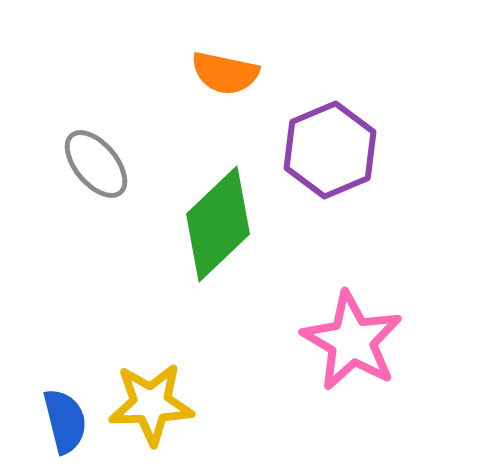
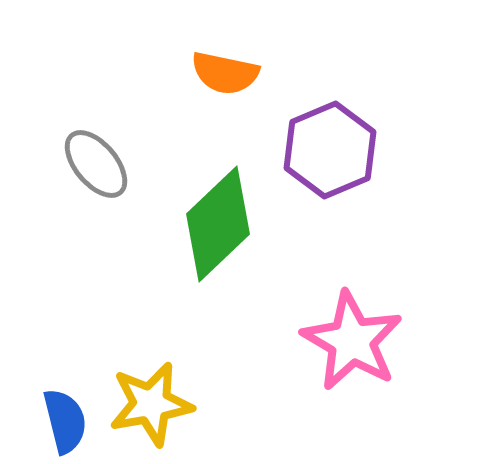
yellow star: rotated 8 degrees counterclockwise
